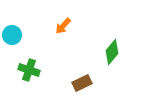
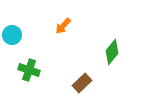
brown rectangle: rotated 18 degrees counterclockwise
